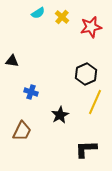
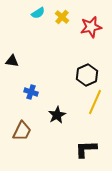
black hexagon: moved 1 px right, 1 px down
black star: moved 3 px left
